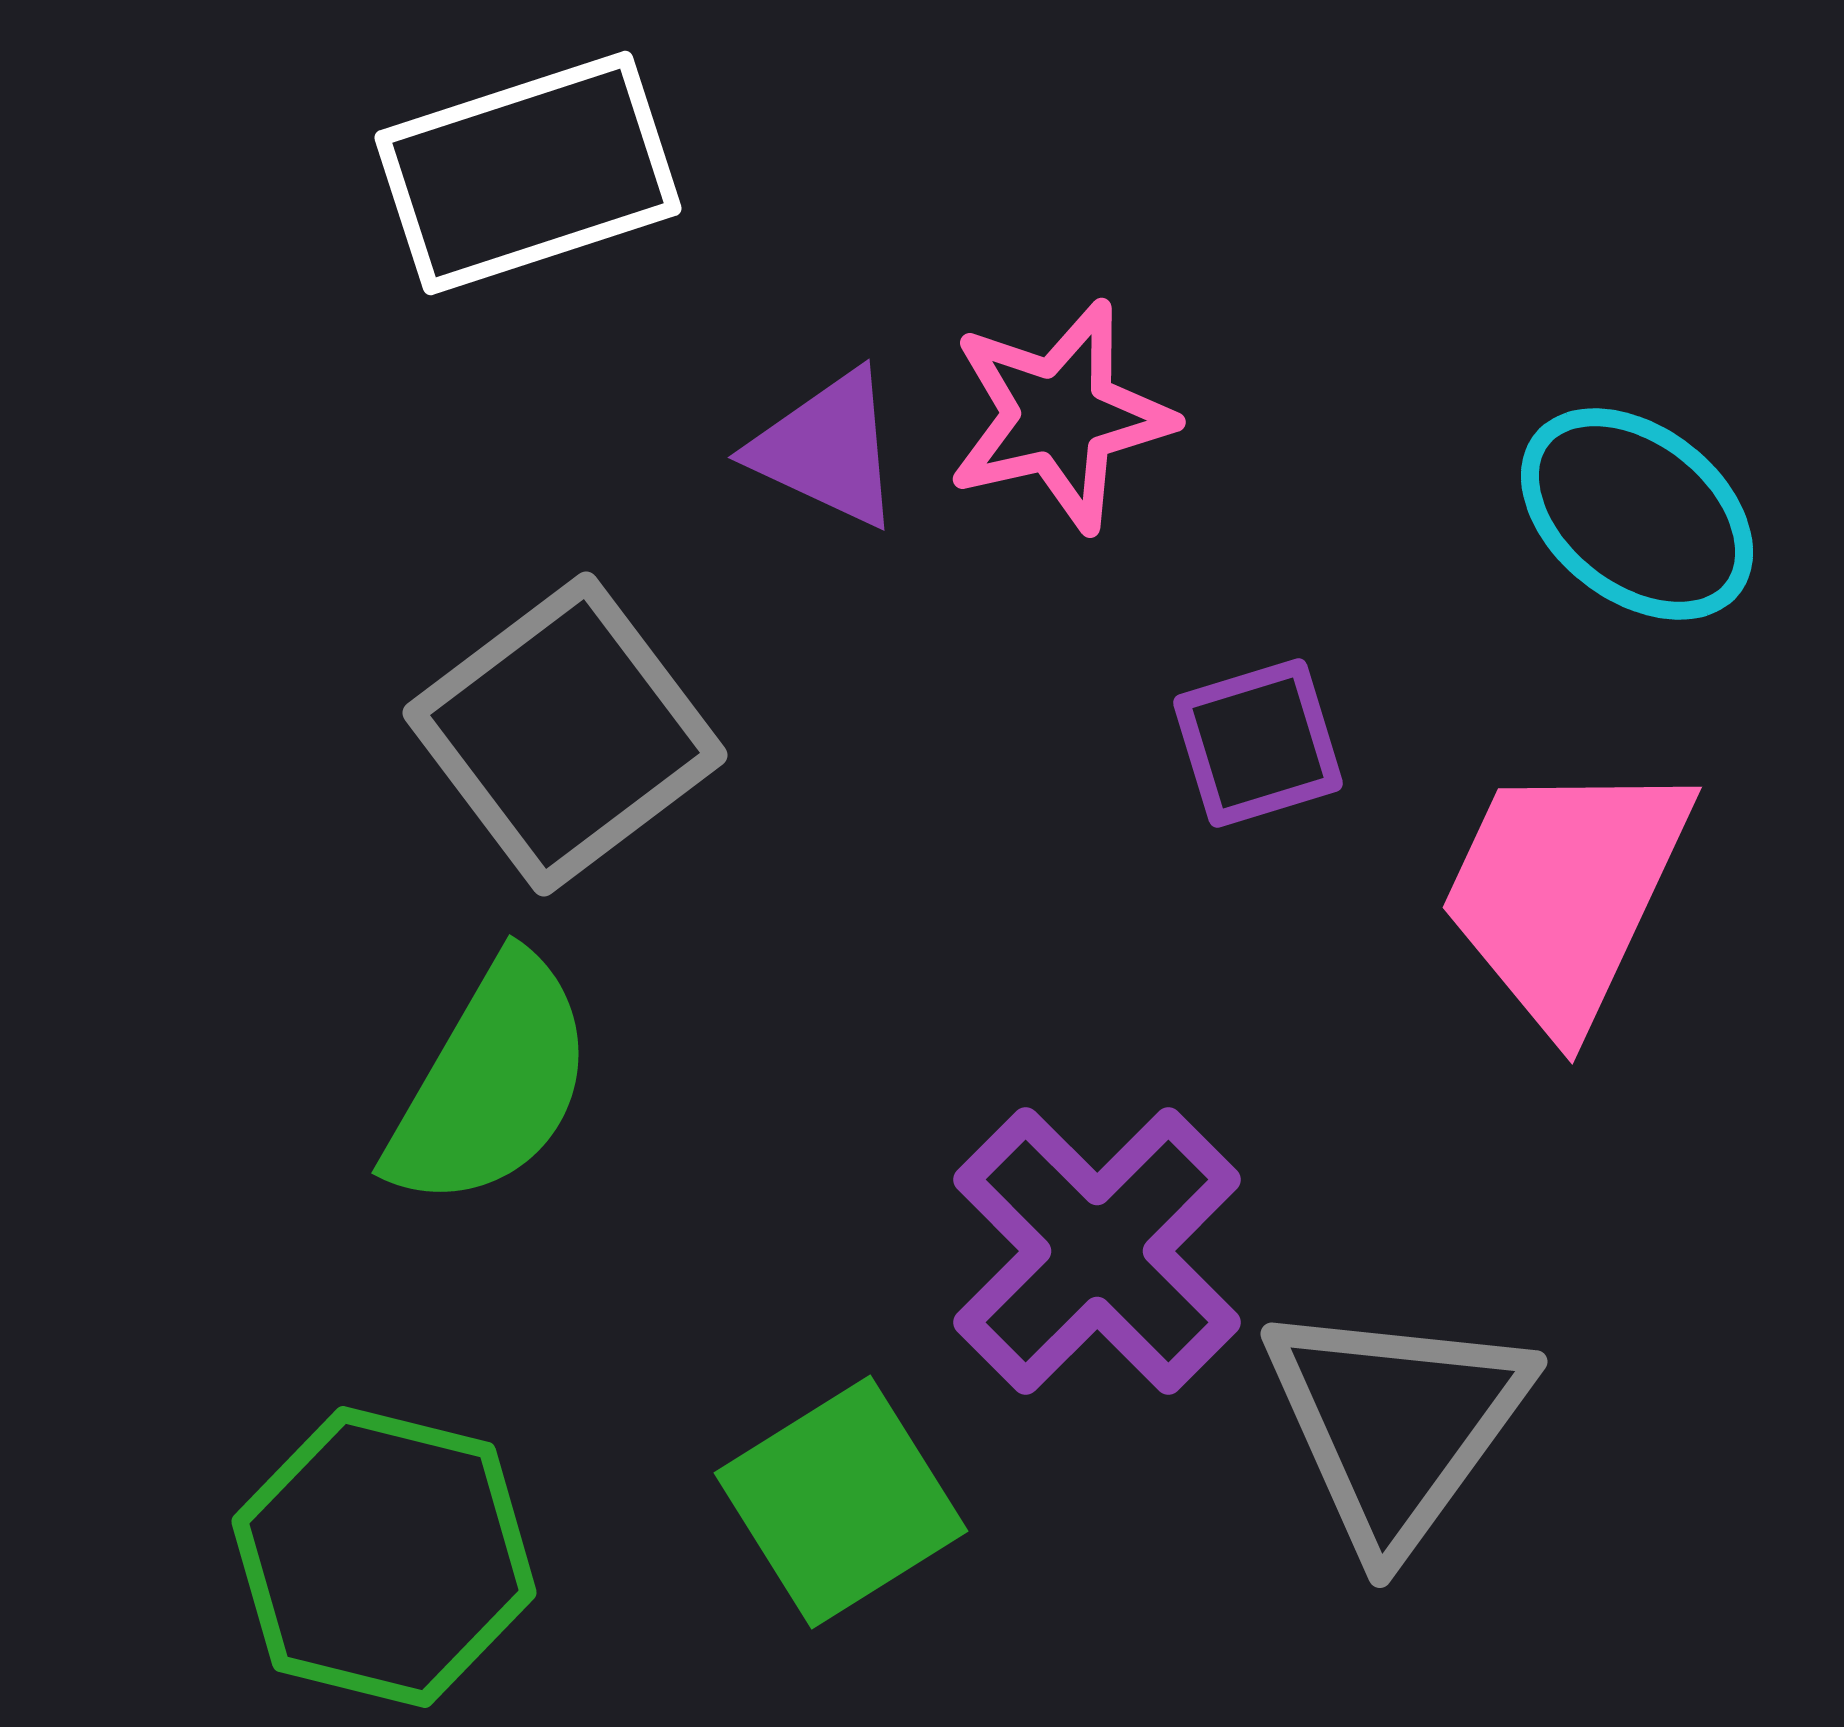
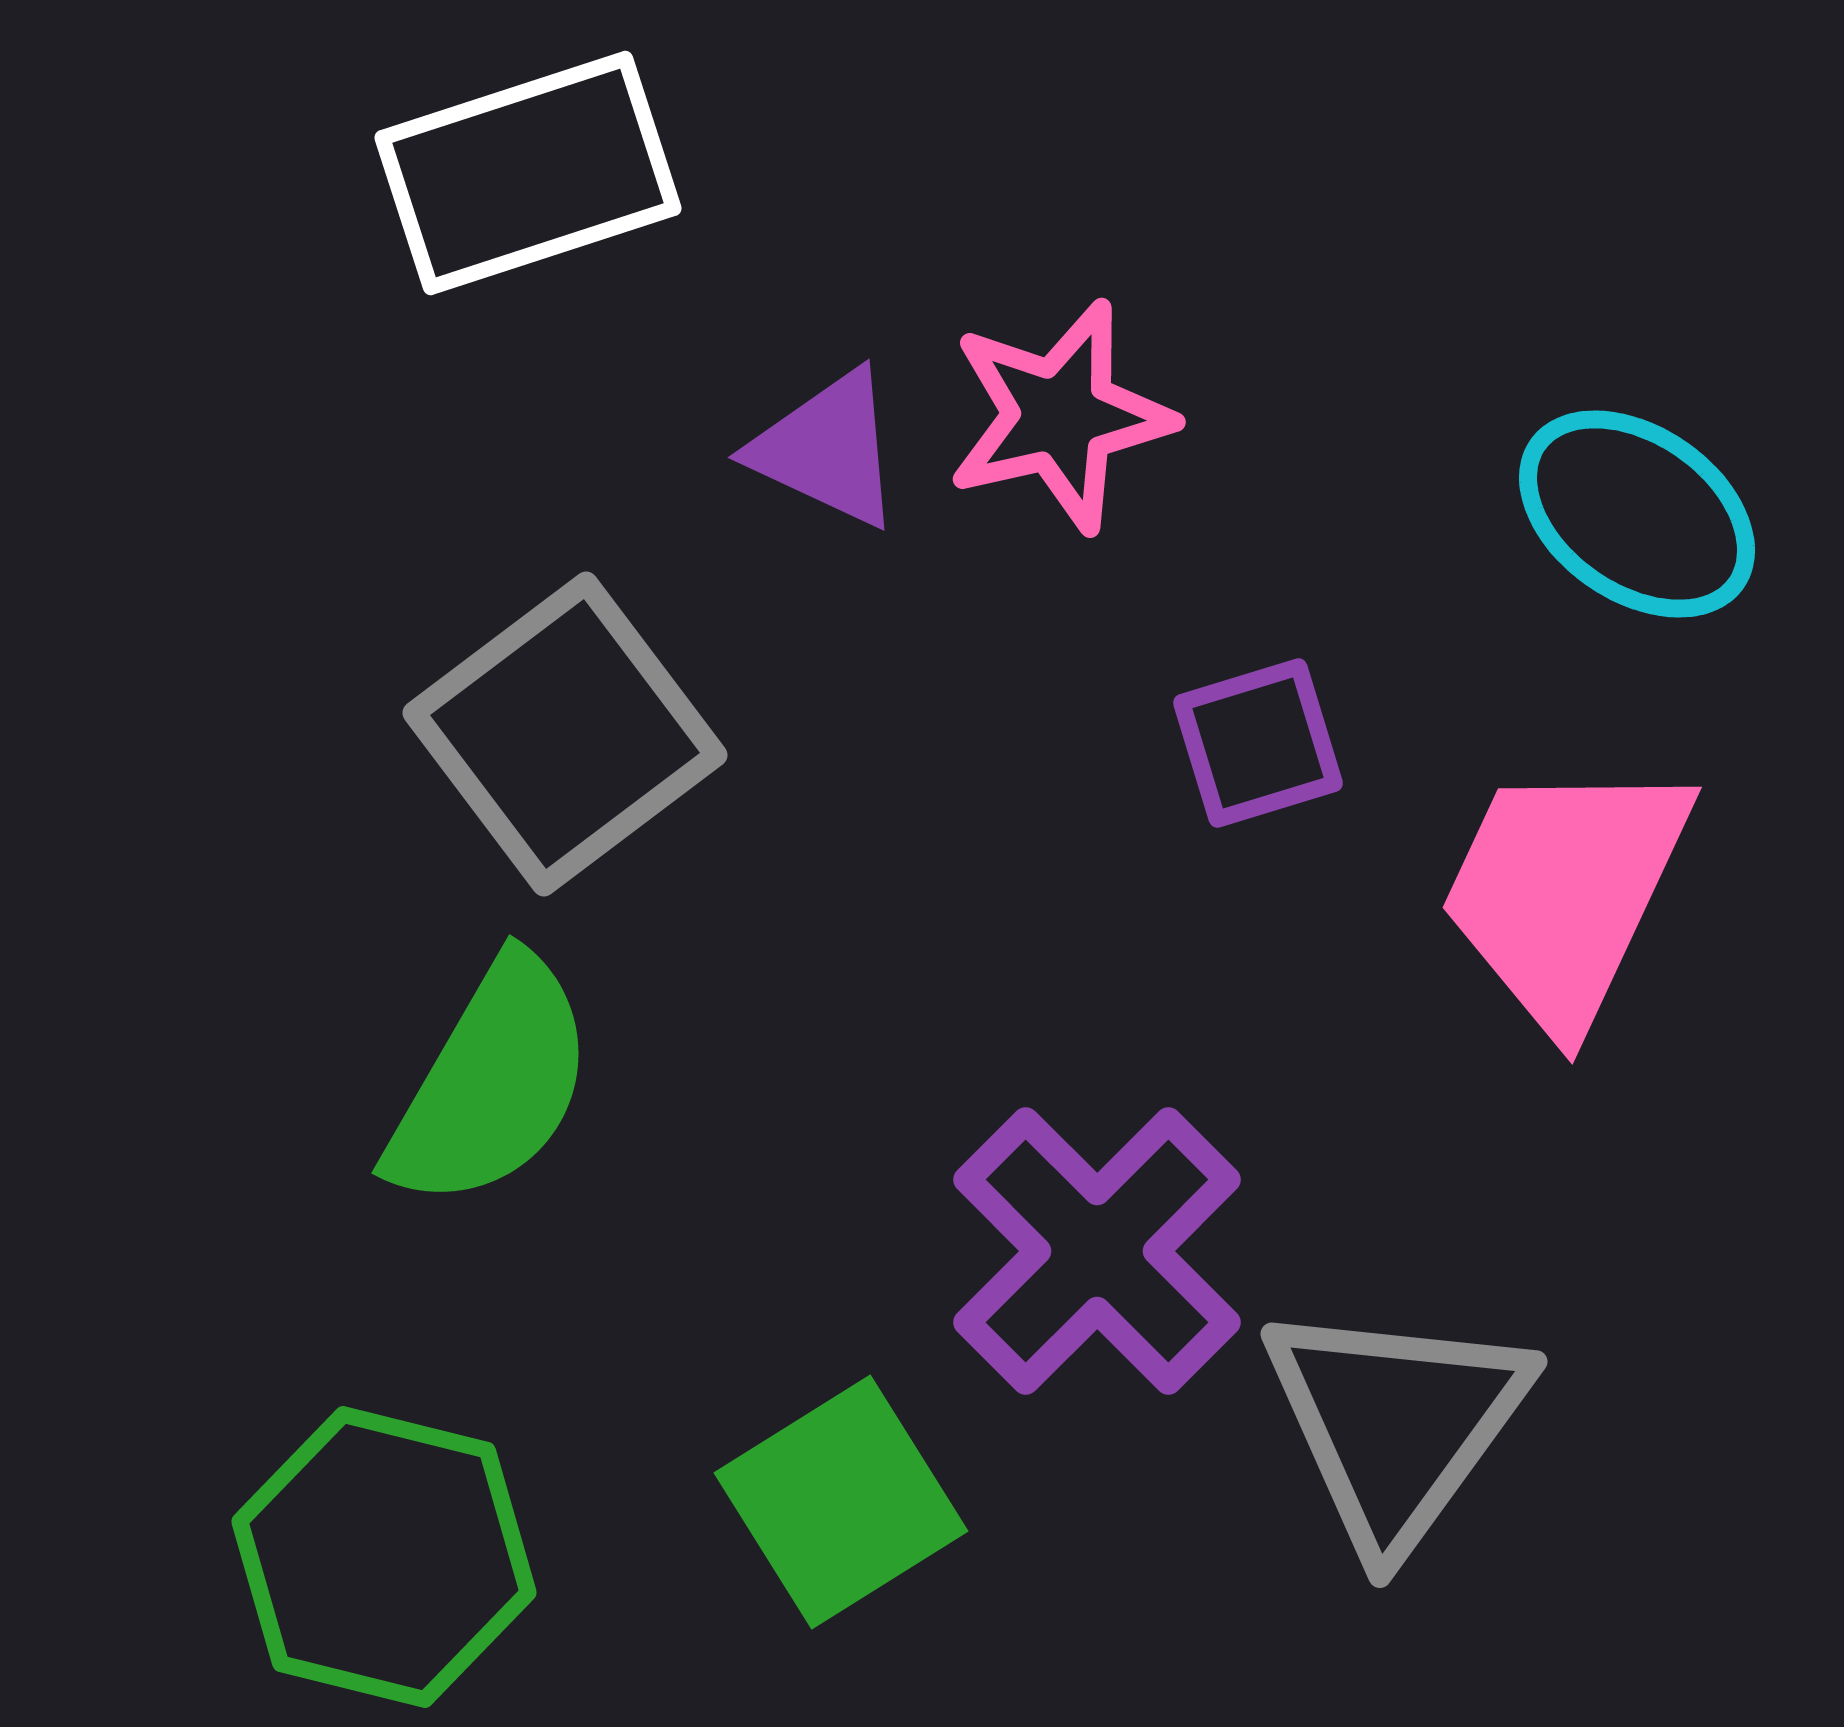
cyan ellipse: rotated 3 degrees counterclockwise
